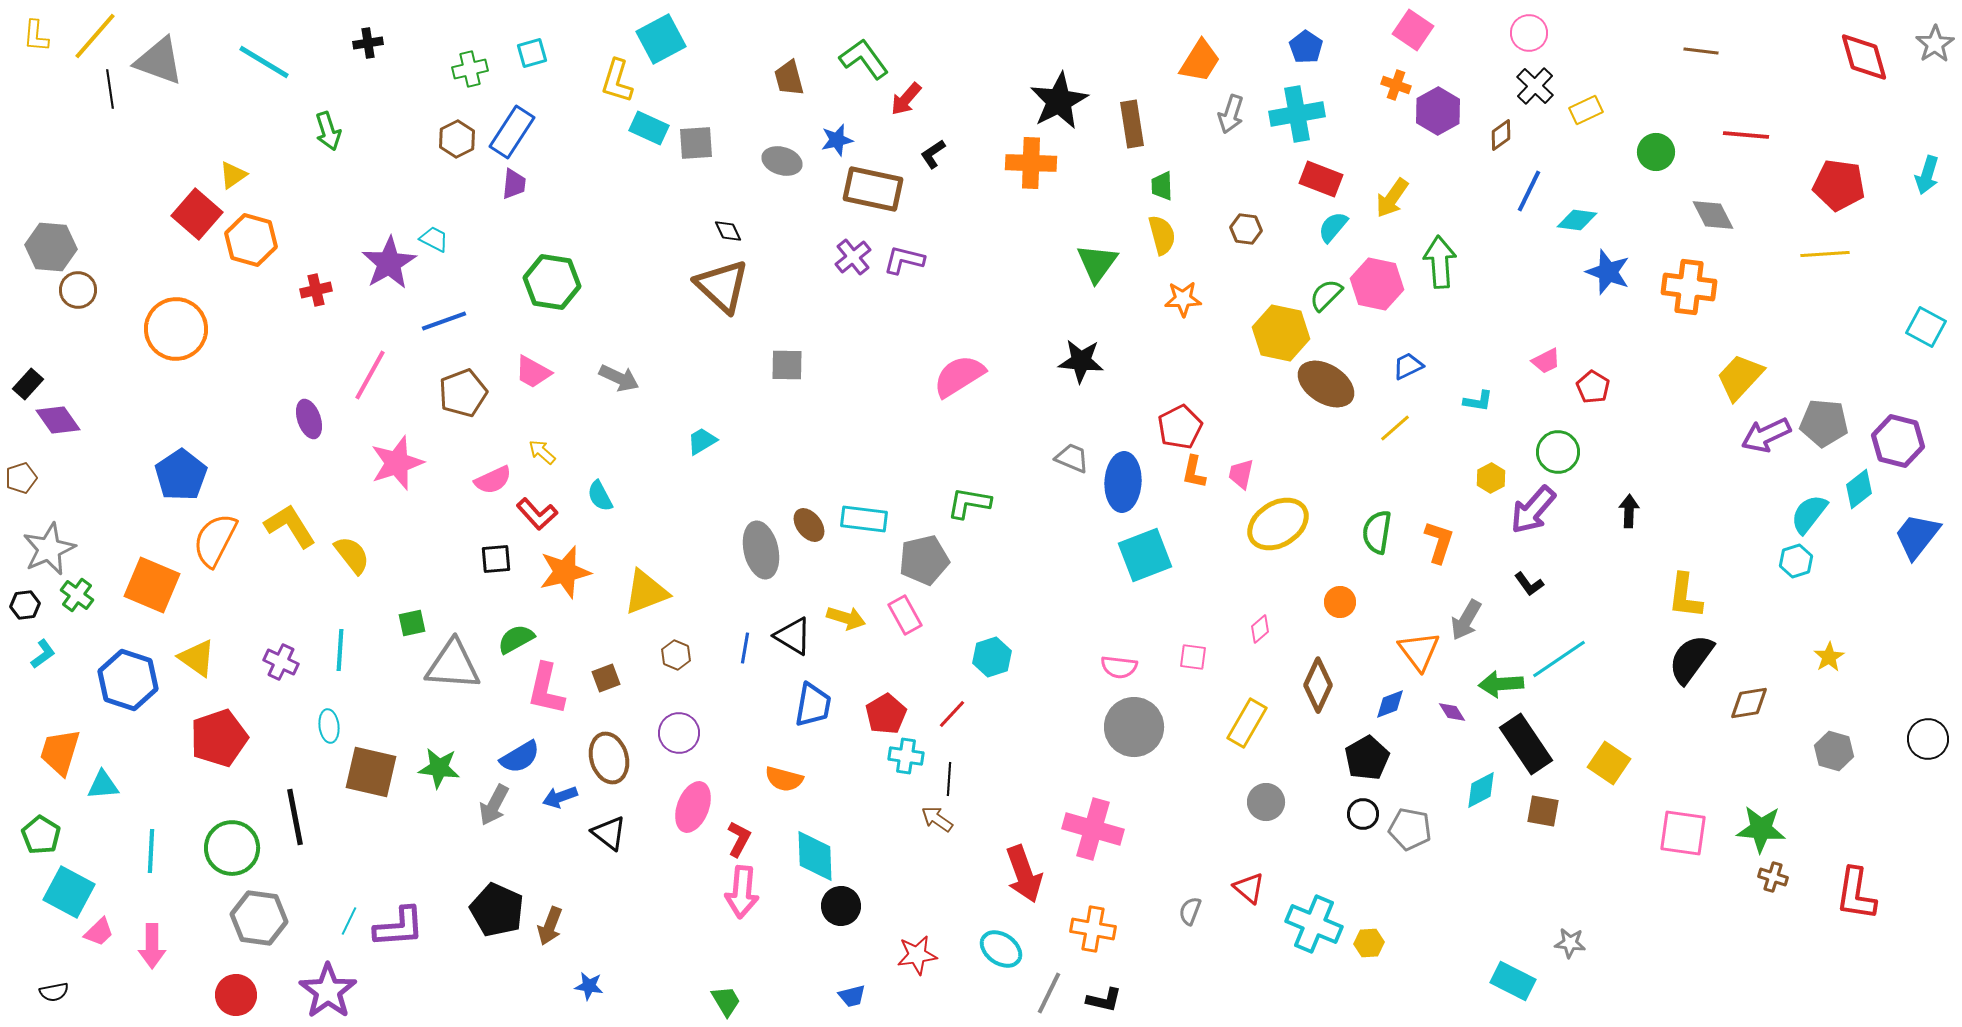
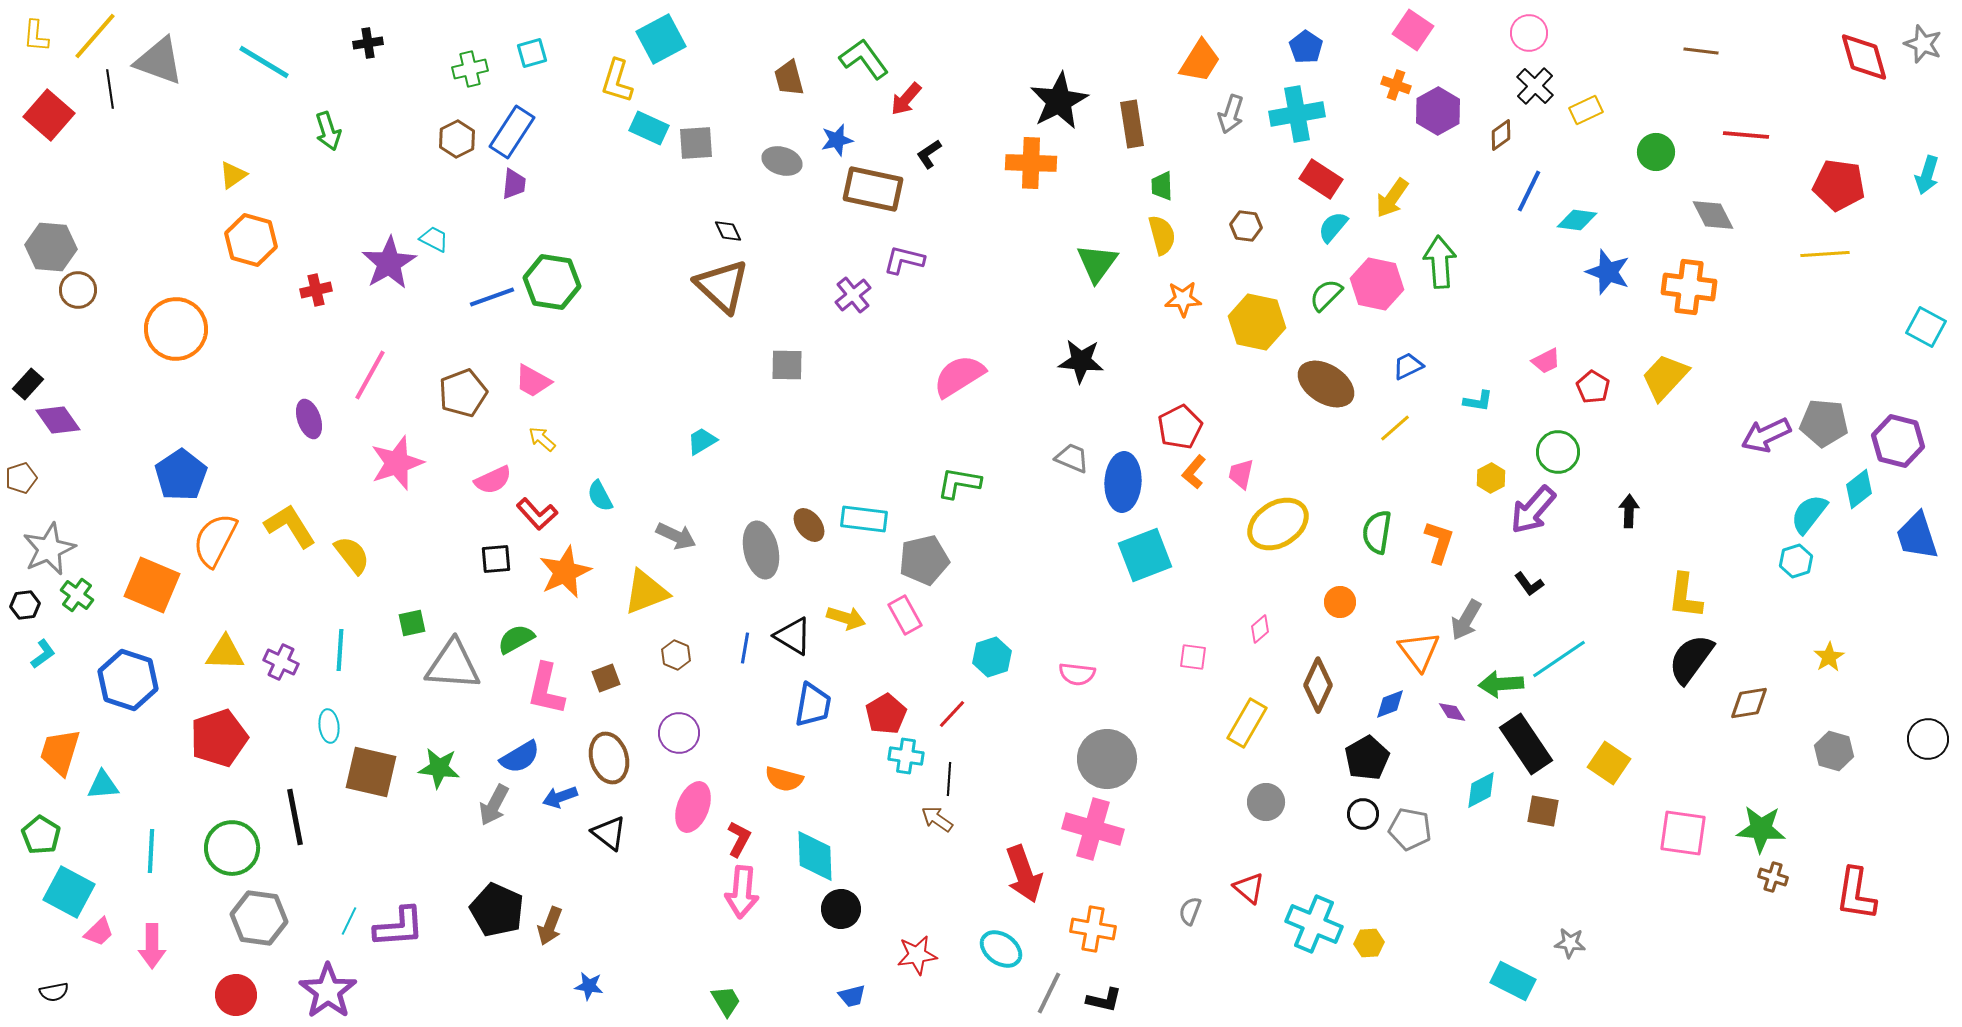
gray star at (1935, 44): moved 12 px left; rotated 18 degrees counterclockwise
black L-shape at (933, 154): moved 4 px left
red rectangle at (1321, 179): rotated 12 degrees clockwise
red square at (197, 214): moved 148 px left, 99 px up
brown hexagon at (1246, 229): moved 3 px up
purple cross at (853, 257): moved 38 px down
blue line at (444, 321): moved 48 px right, 24 px up
yellow hexagon at (1281, 333): moved 24 px left, 11 px up
pink trapezoid at (533, 372): moved 9 px down
yellow trapezoid at (1740, 377): moved 75 px left
gray arrow at (619, 378): moved 57 px right, 158 px down
yellow arrow at (542, 452): moved 13 px up
orange L-shape at (1194, 472): rotated 28 degrees clockwise
green L-shape at (969, 503): moved 10 px left, 20 px up
blue trapezoid at (1917, 536): rotated 56 degrees counterclockwise
orange star at (565, 572): rotated 10 degrees counterclockwise
yellow triangle at (197, 658): moved 28 px right, 5 px up; rotated 33 degrees counterclockwise
pink semicircle at (1119, 667): moved 42 px left, 7 px down
gray circle at (1134, 727): moved 27 px left, 32 px down
black circle at (841, 906): moved 3 px down
